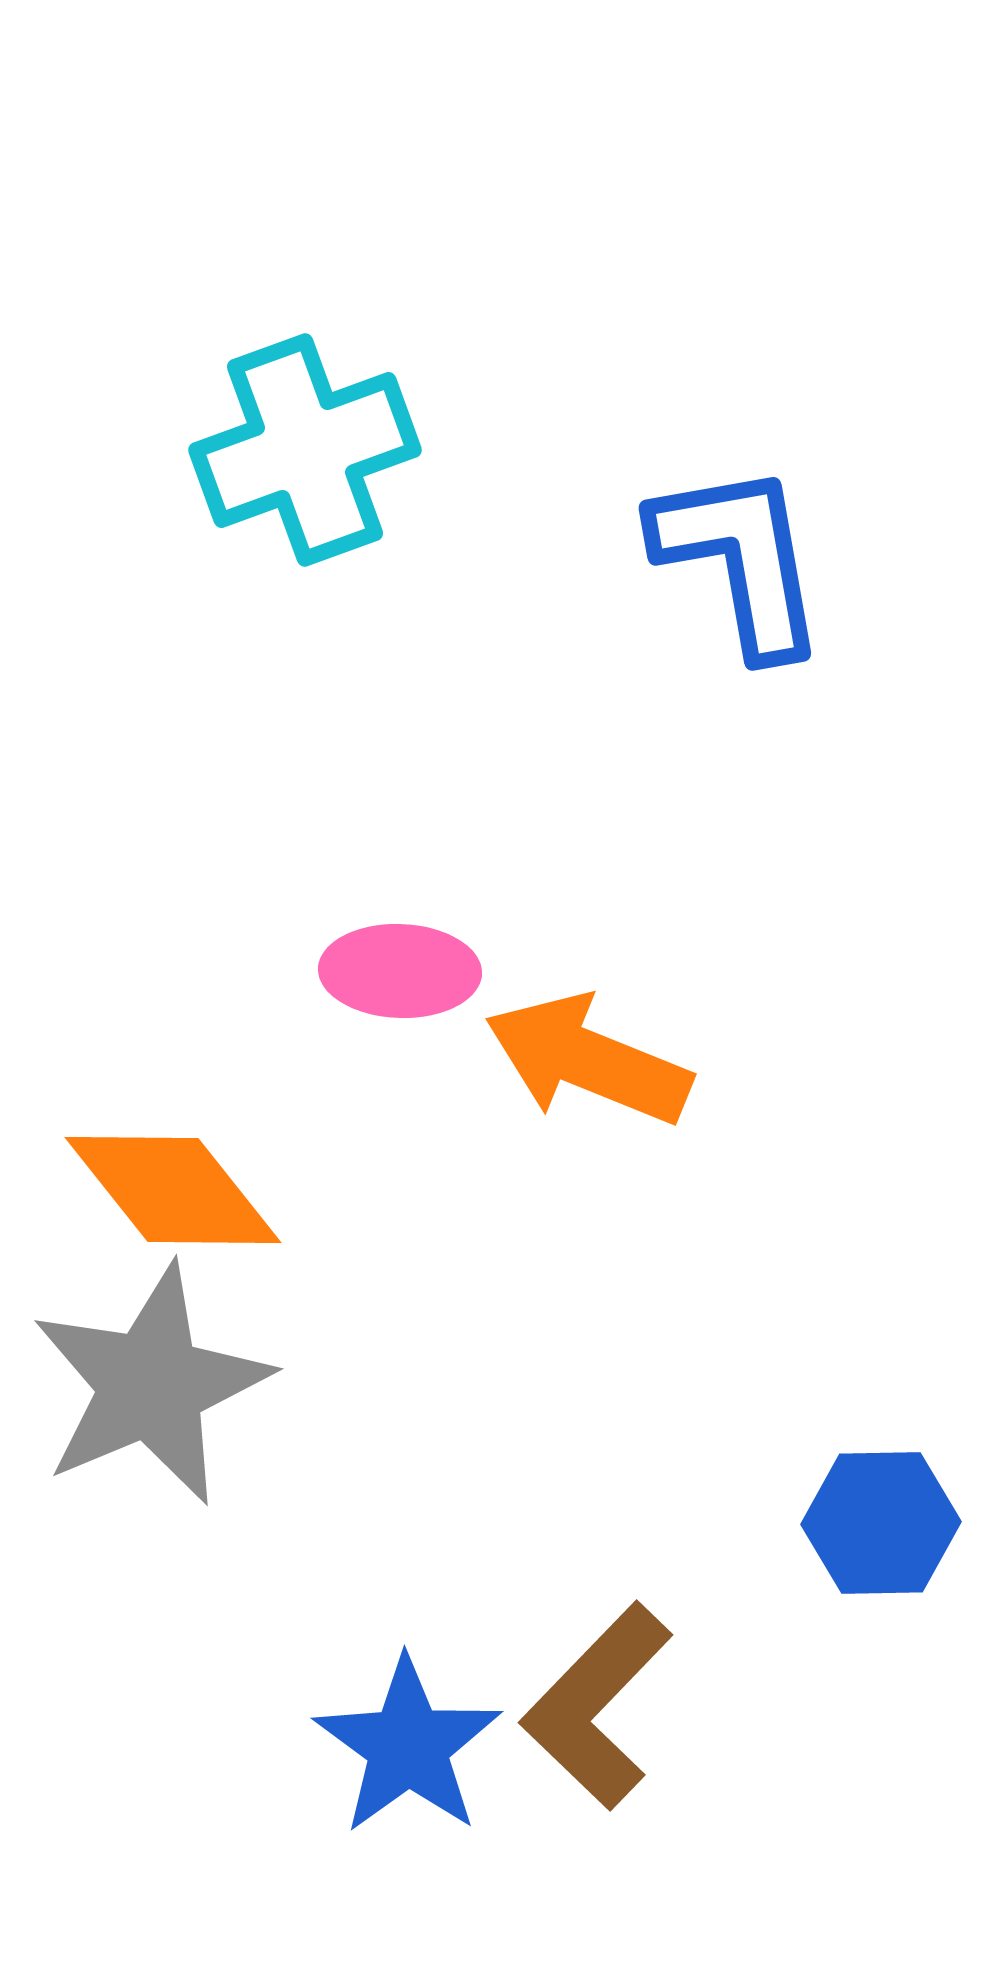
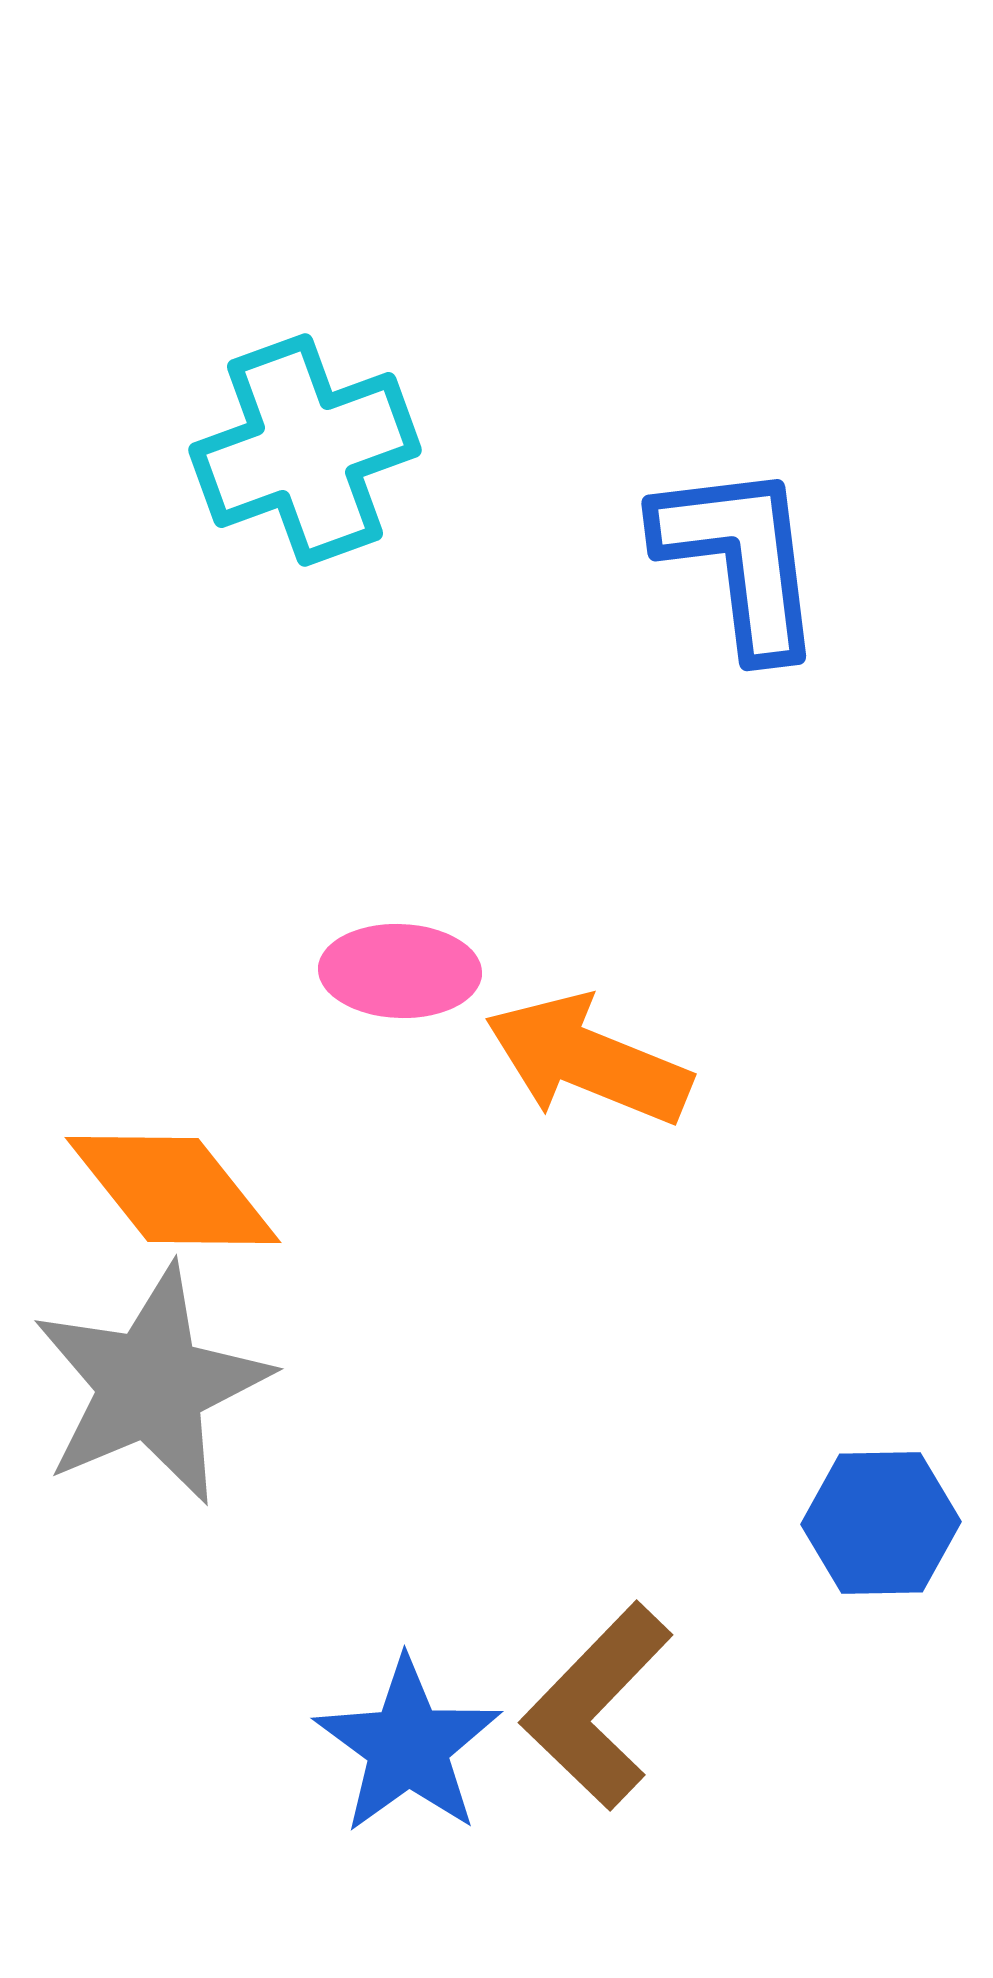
blue L-shape: rotated 3 degrees clockwise
